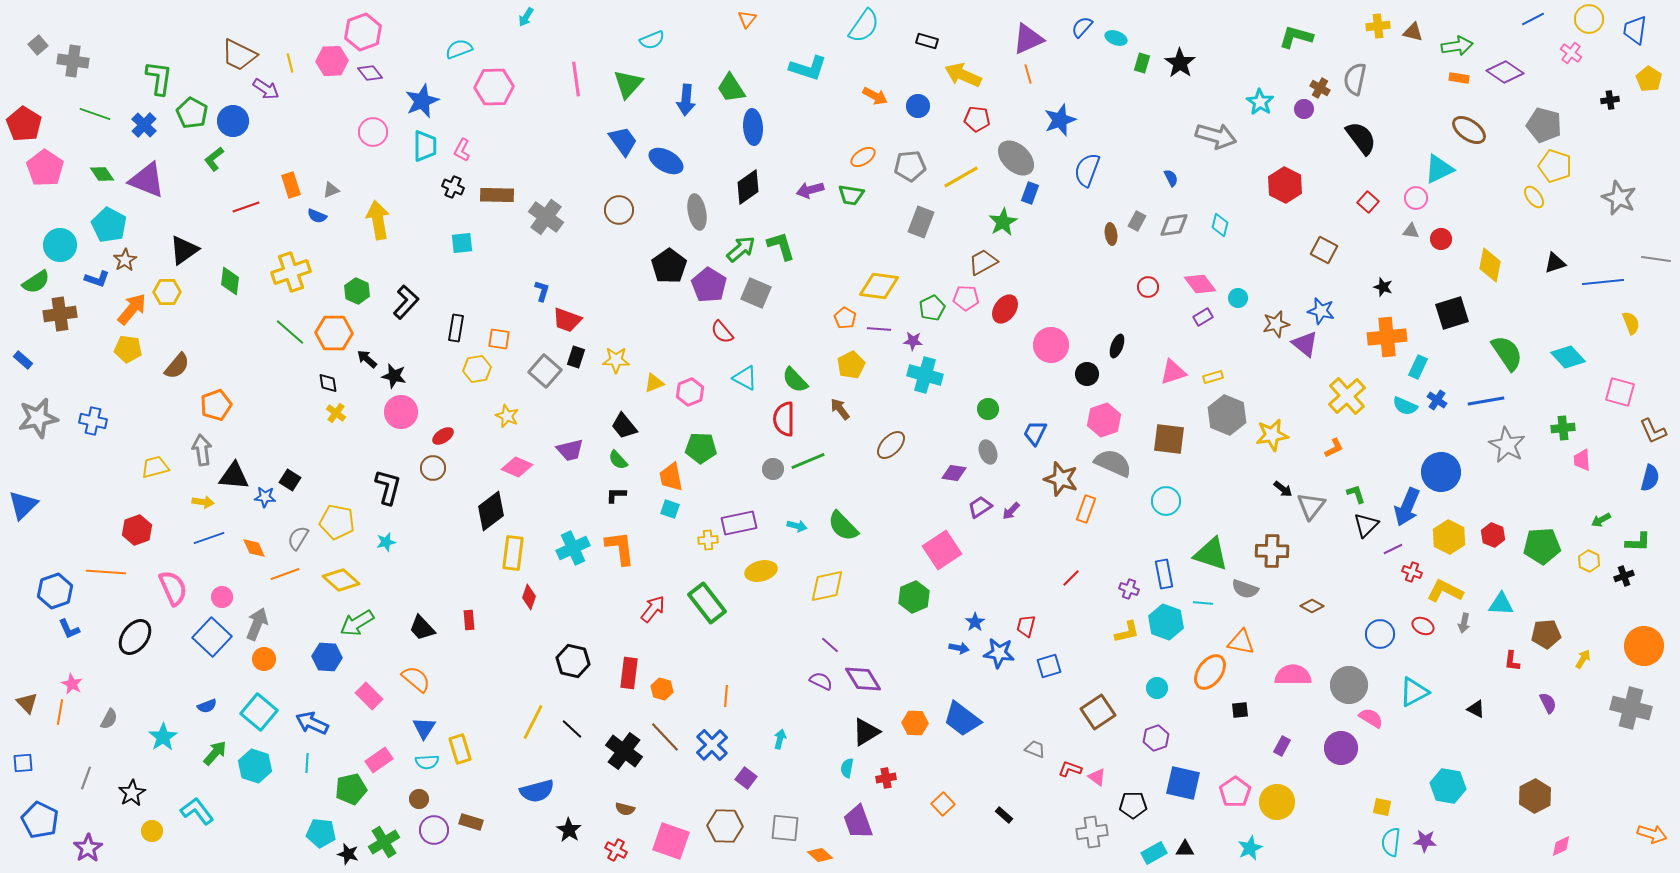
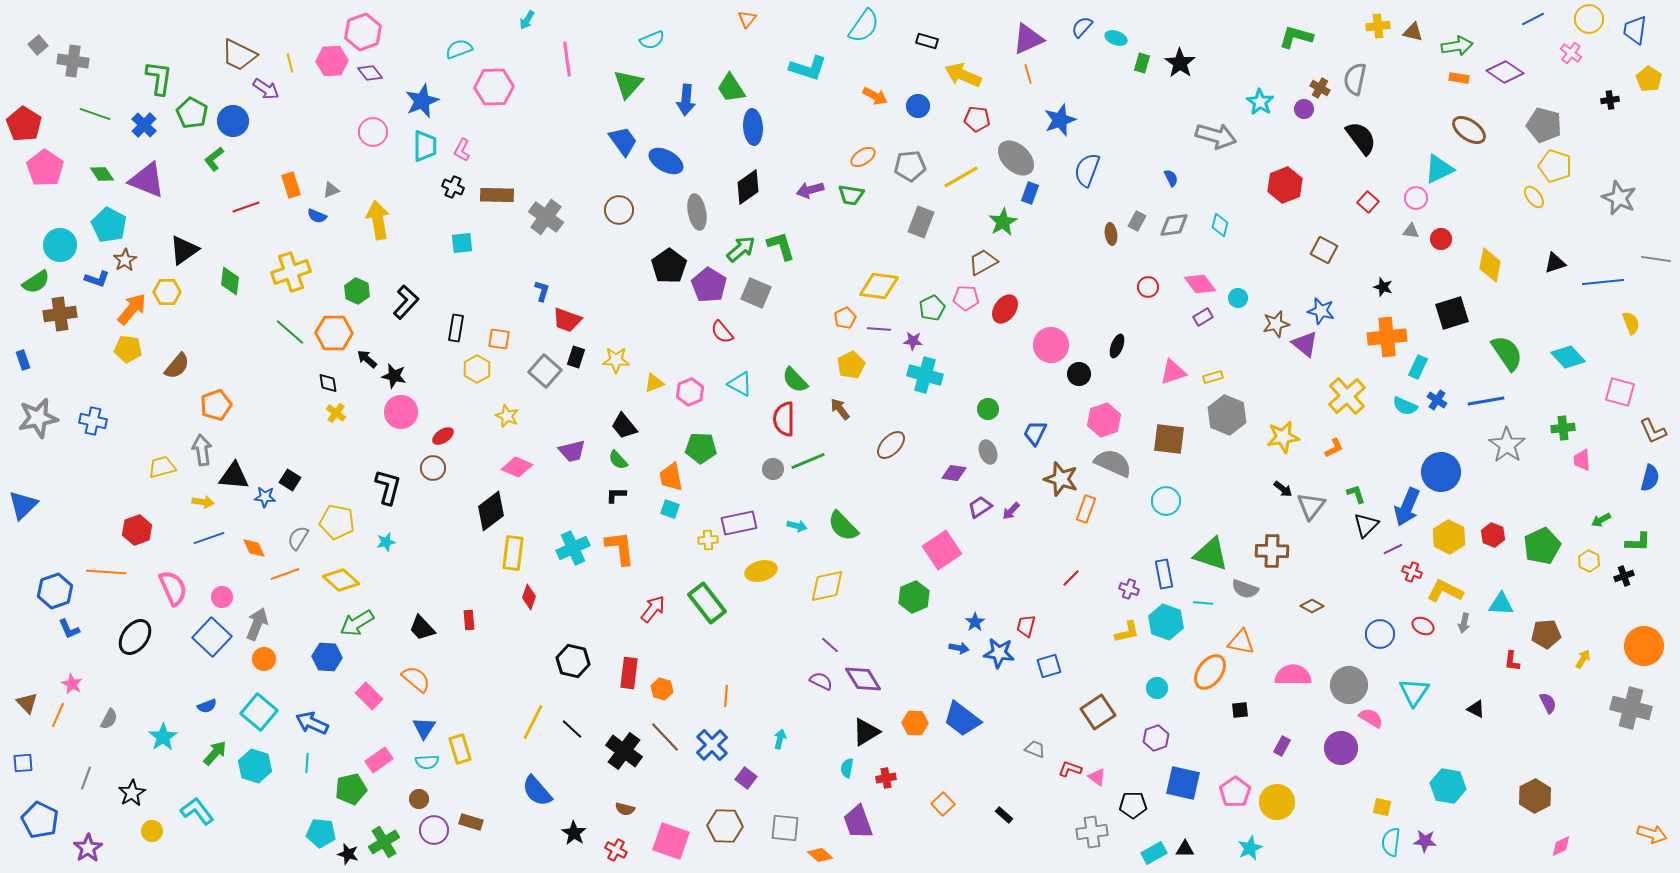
cyan arrow at (526, 17): moved 1 px right, 3 px down
pink line at (576, 79): moved 9 px left, 20 px up
red hexagon at (1285, 185): rotated 12 degrees clockwise
orange pentagon at (845, 318): rotated 15 degrees clockwise
blue rectangle at (23, 360): rotated 30 degrees clockwise
yellow hexagon at (477, 369): rotated 20 degrees counterclockwise
black circle at (1087, 374): moved 8 px left
cyan triangle at (745, 378): moved 5 px left, 6 px down
yellow star at (1272, 435): moved 11 px right, 2 px down
gray star at (1507, 445): rotated 6 degrees clockwise
purple trapezoid at (570, 450): moved 2 px right, 1 px down
yellow trapezoid at (155, 467): moved 7 px right
green pentagon at (1542, 546): rotated 21 degrees counterclockwise
cyan triangle at (1414, 692): rotated 28 degrees counterclockwise
orange line at (60, 712): moved 2 px left, 3 px down; rotated 15 degrees clockwise
blue semicircle at (537, 791): rotated 64 degrees clockwise
black star at (569, 830): moved 5 px right, 3 px down
